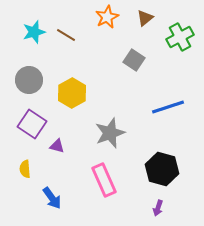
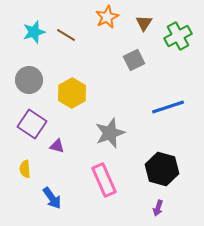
brown triangle: moved 1 px left, 5 px down; rotated 18 degrees counterclockwise
green cross: moved 2 px left, 1 px up
gray square: rotated 30 degrees clockwise
